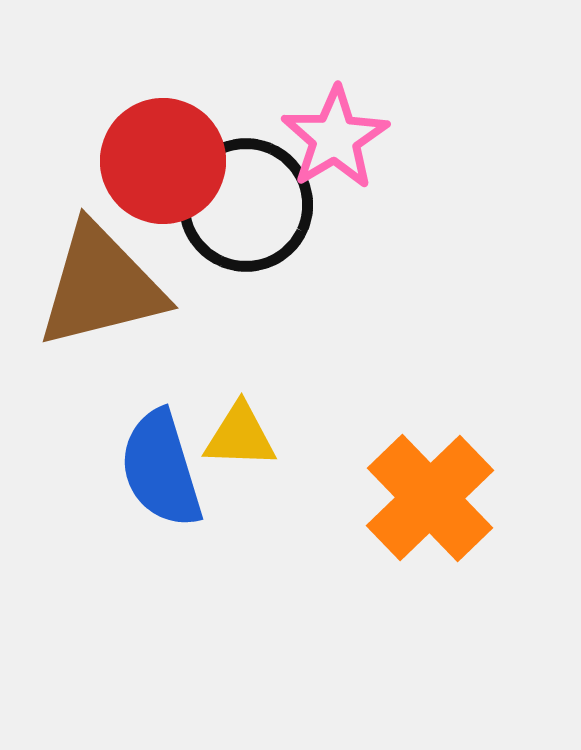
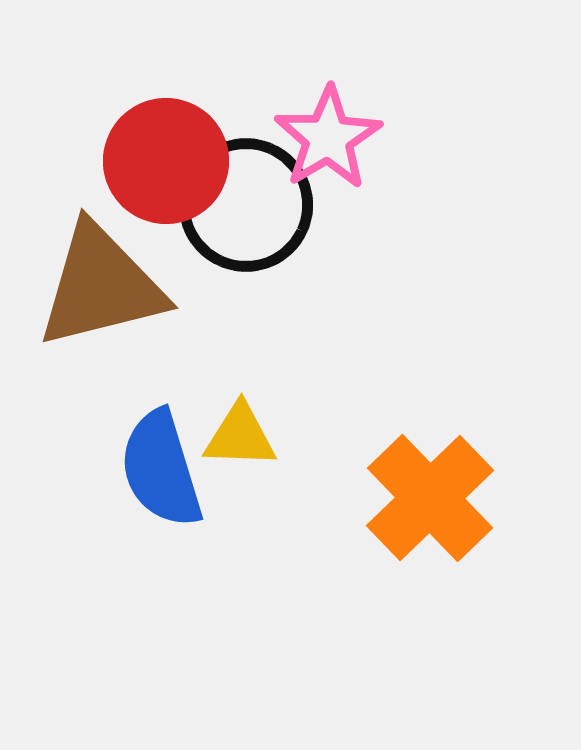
pink star: moved 7 px left
red circle: moved 3 px right
